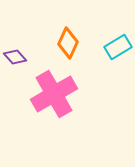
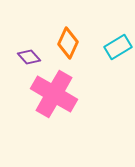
purple diamond: moved 14 px right
pink cross: rotated 30 degrees counterclockwise
